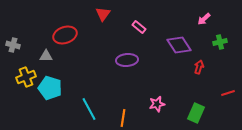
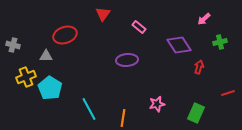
cyan pentagon: rotated 15 degrees clockwise
